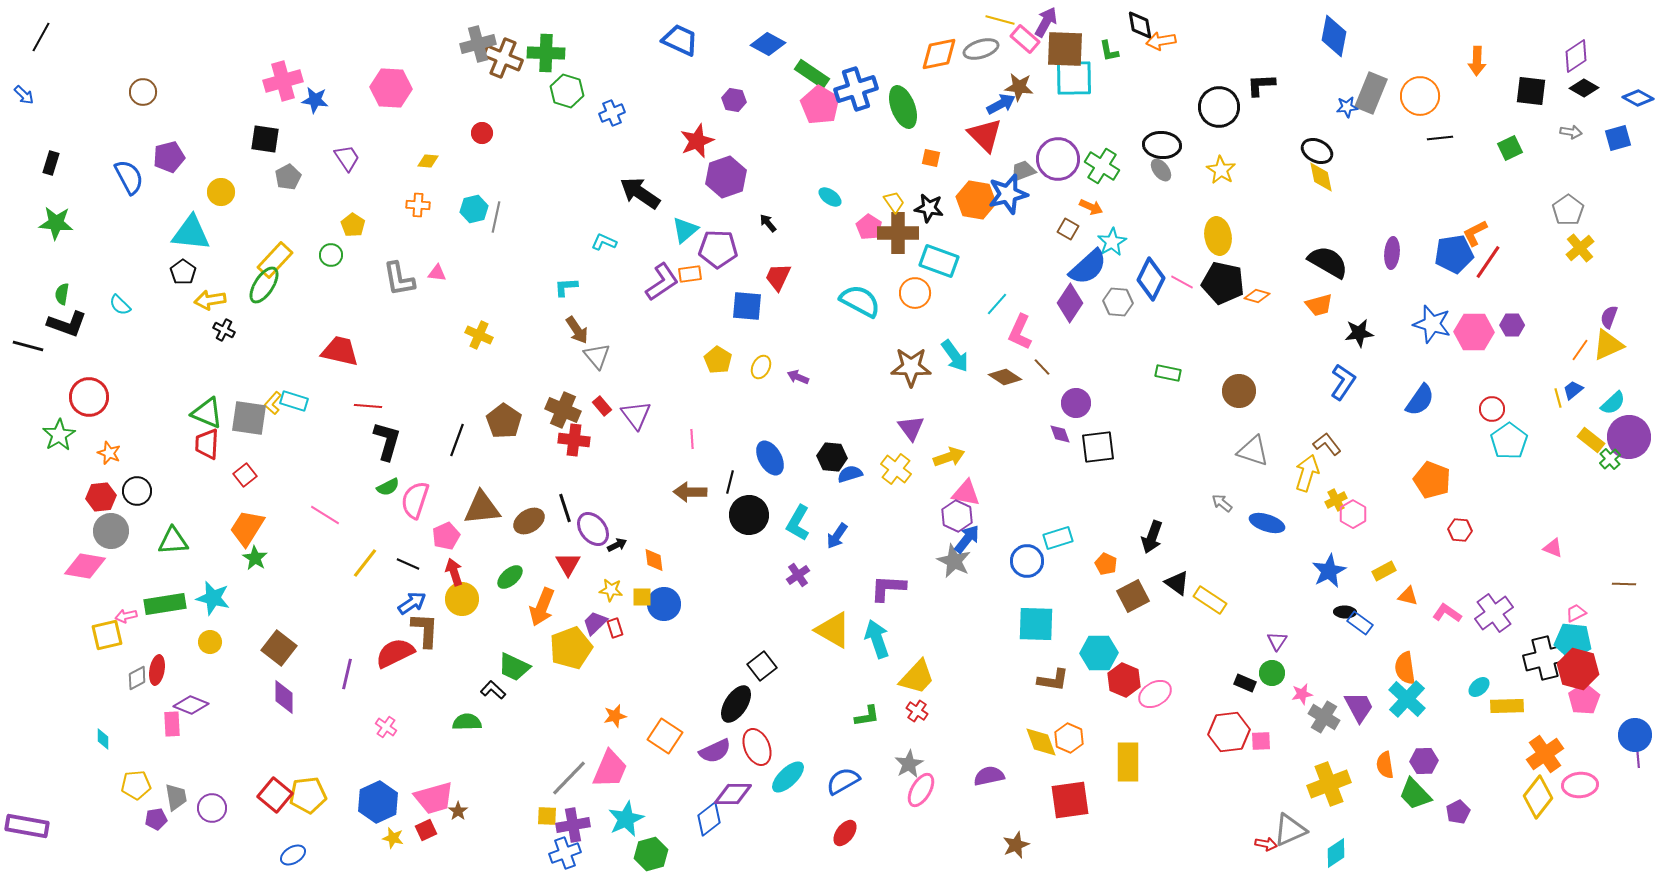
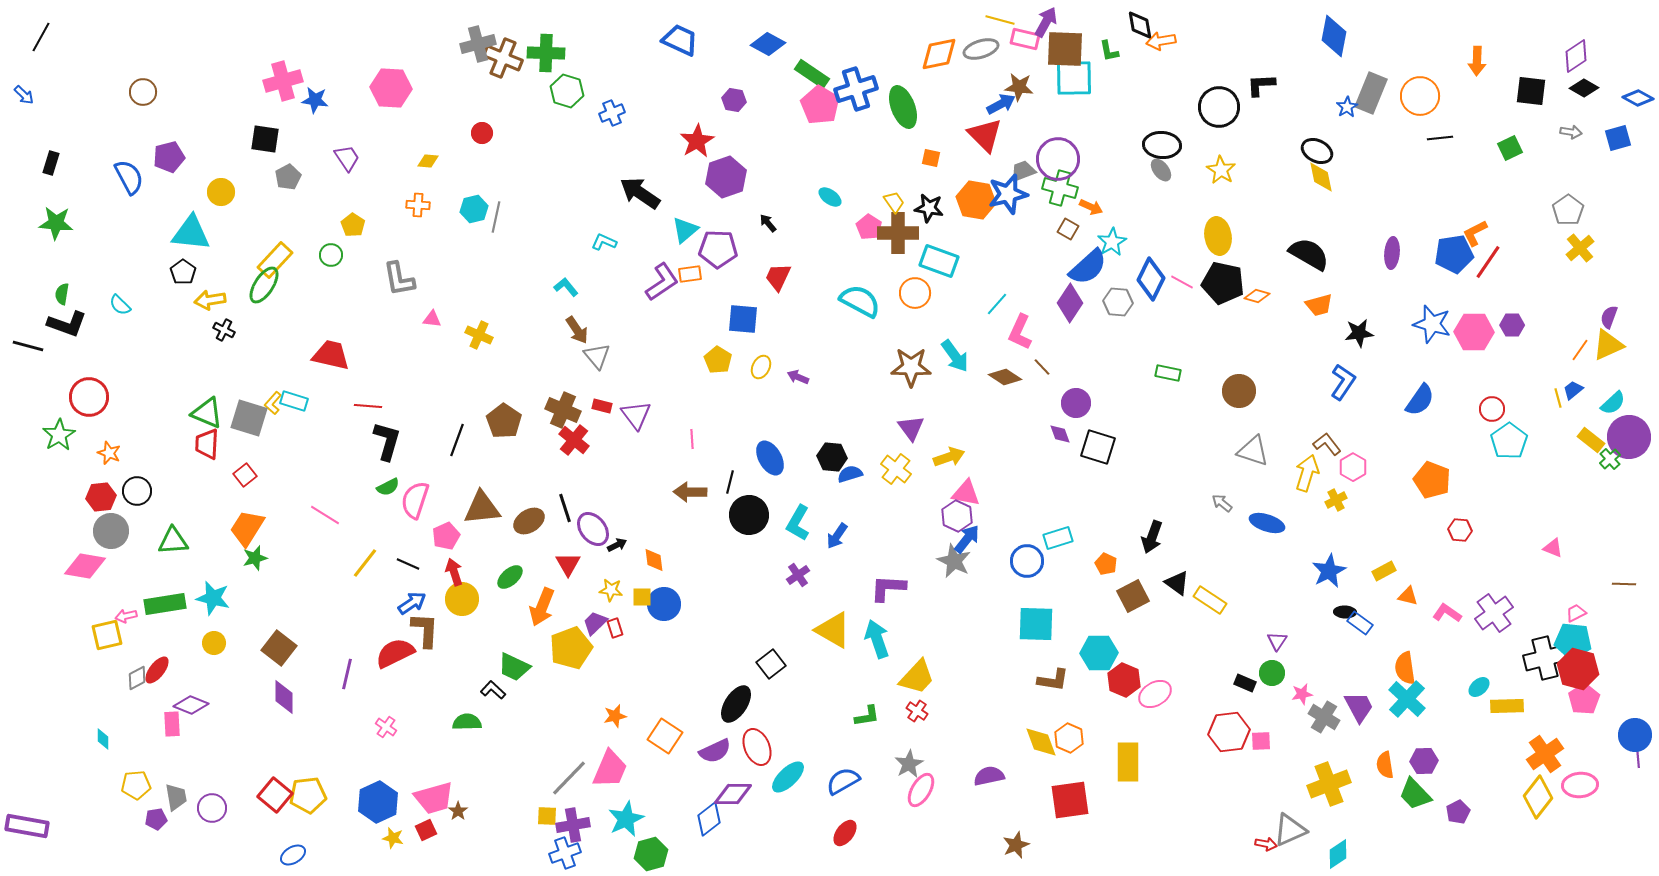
pink rectangle at (1025, 39): rotated 28 degrees counterclockwise
blue star at (1347, 107): rotated 25 degrees counterclockwise
red star at (697, 141): rotated 8 degrees counterclockwise
green cross at (1102, 166): moved 42 px left, 22 px down; rotated 16 degrees counterclockwise
black semicircle at (1328, 262): moved 19 px left, 8 px up
pink triangle at (437, 273): moved 5 px left, 46 px down
cyan L-shape at (566, 287): rotated 55 degrees clockwise
blue square at (747, 306): moved 4 px left, 13 px down
red trapezoid at (340, 351): moved 9 px left, 4 px down
red rectangle at (602, 406): rotated 36 degrees counterclockwise
gray square at (249, 418): rotated 9 degrees clockwise
red cross at (574, 440): rotated 32 degrees clockwise
black square at (1098, 447): rotated 24 degrees clockwise
pink hexagon at (1353, 514): moved 47 px up
green star at (255, 558): rotated 25 degrees clockwise
yellow circle at (210, 642): moved 4 px right, 1 px down
black square at (762, 666): moved 9 px right, 2 px up
red ellipse at (157, 670): rotated 28 degrees clockwise
cyan diamond at (1336, 853): moved 2 px right, 1 px down
